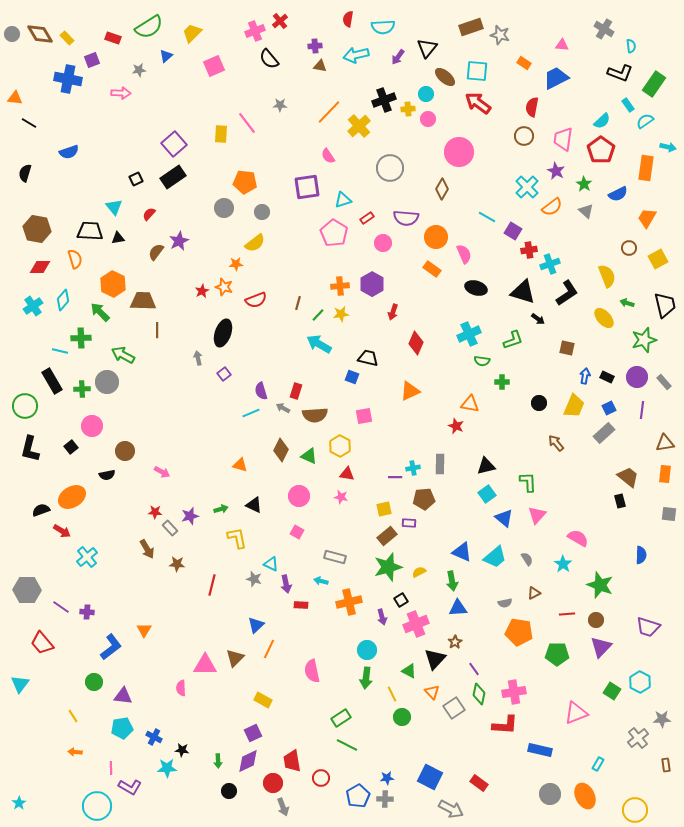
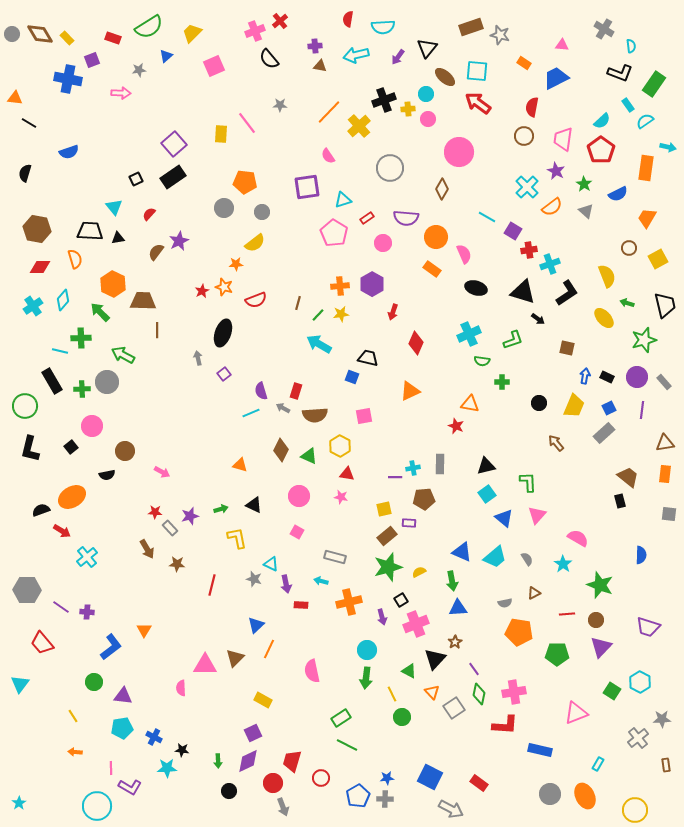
red trapezoid at (292, 761): rotated 25 degrees clockwise
